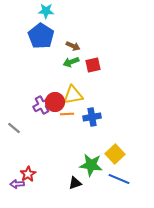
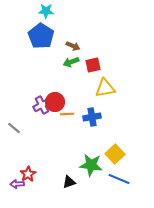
yellow triangle: moved 32 px right, 7 px up
black triangle: moved 6 px left, 1 px up
